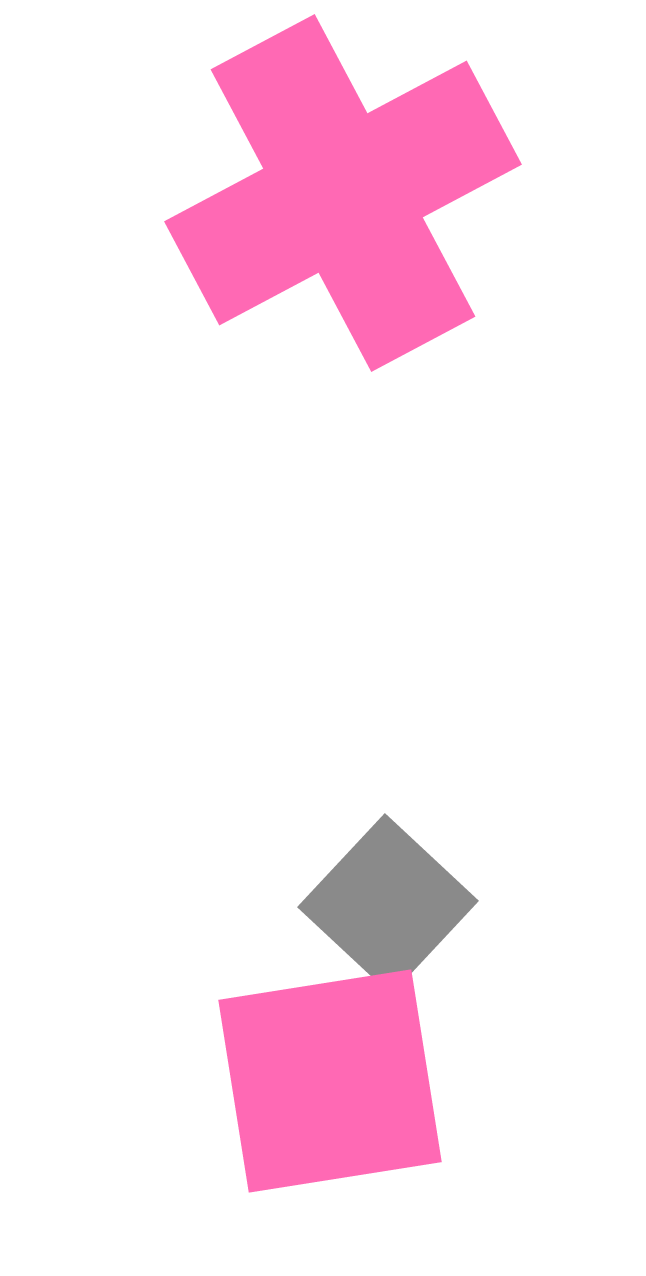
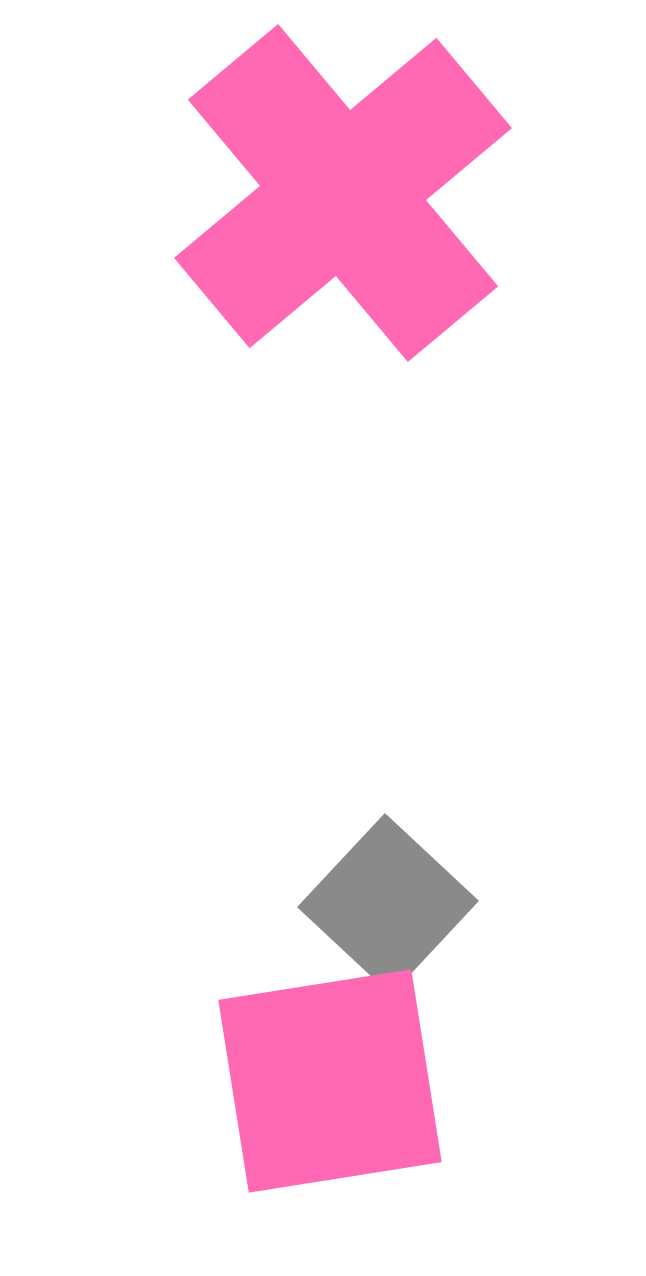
pink cross: rotated 12 degrees counterclockwise
